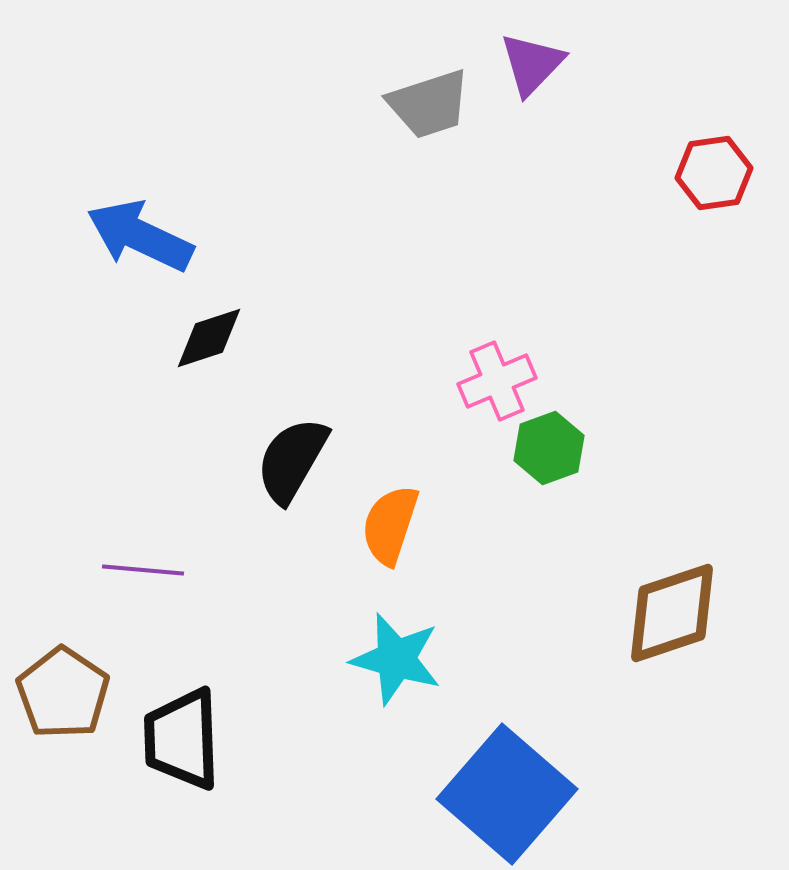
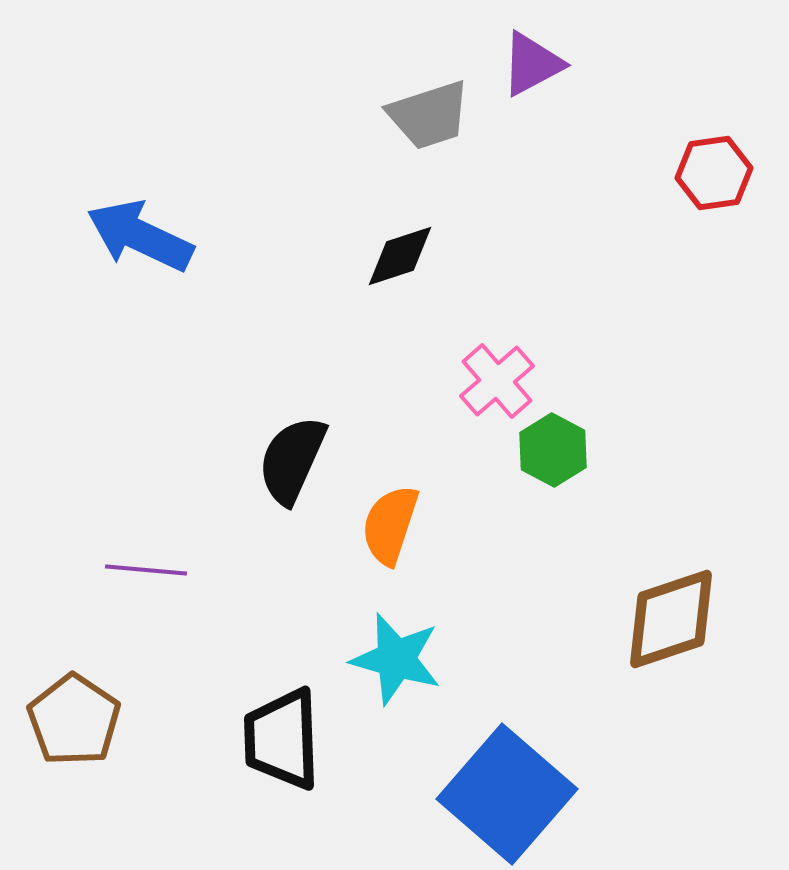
purple triangle: rotated 18 degrees clockwise
gray trapezoid: moved 11 px down
black diamond: moved 191 px right, 82 px up
pink cross: rotated 18 degrees counterclockwise
green hexagon: moved 4 px right, 2 px down; rotated 12 degrees counterclockwise
black semicircle: rotated 6 degrees counterclockwise
purple line: moved 3 px right
brown diamond: moved 1 px left, 6 px down
brown pentagon: moved 11 px right, 27 px down
black trapezoid: moved 100 px right
